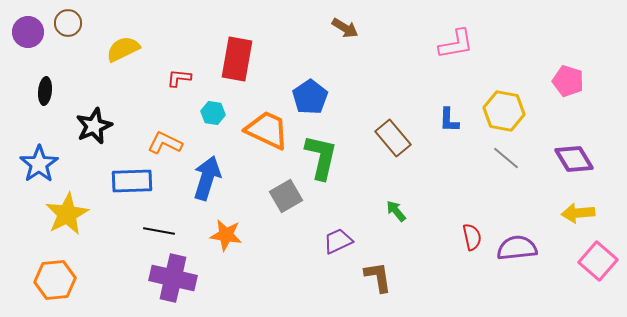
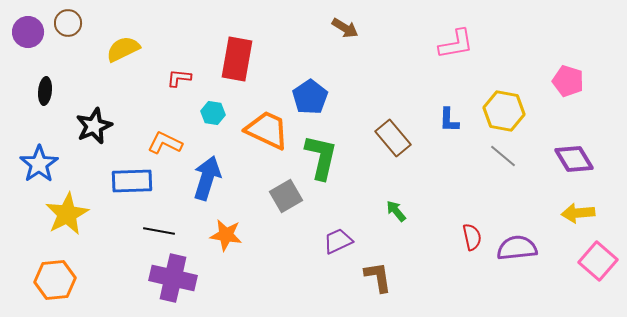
gray line: moved 3 px left, 2 px up
